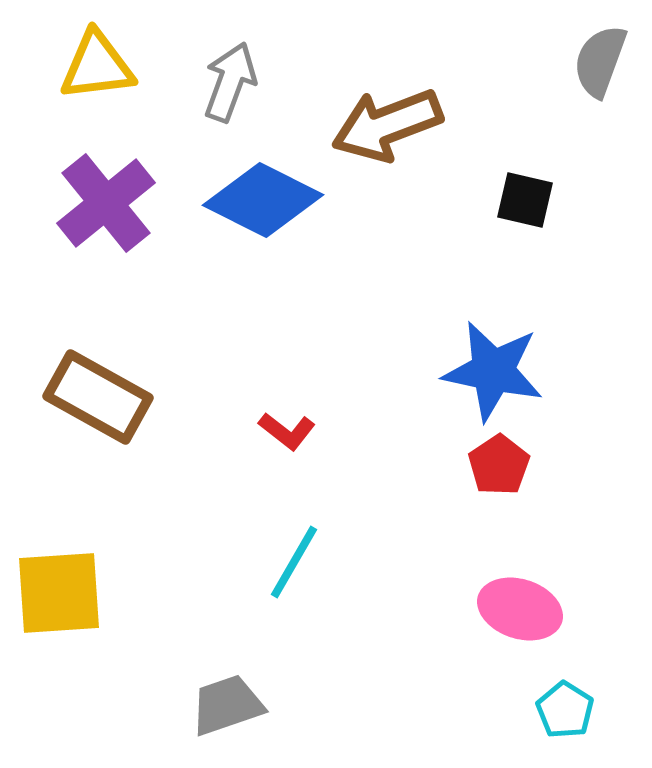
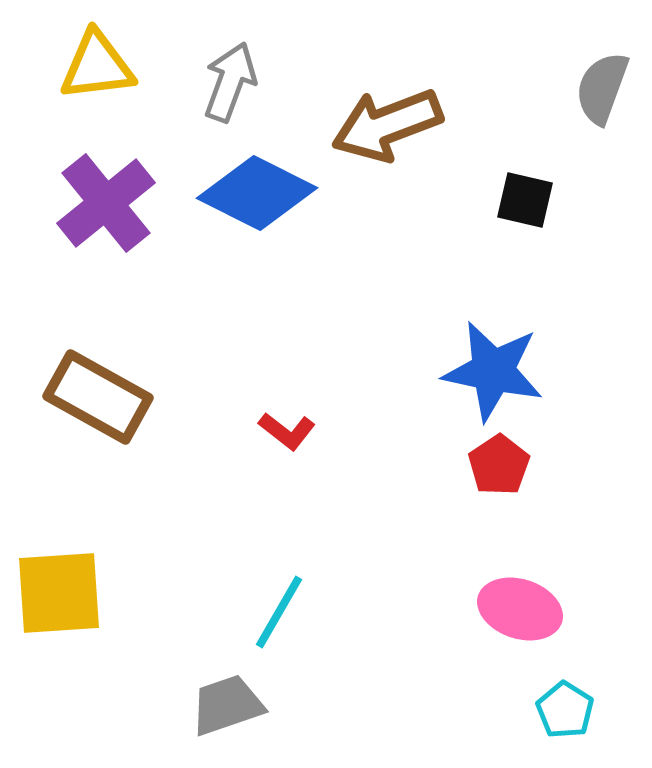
gray semicircle: moved 2 px right, 27 px down
blue diamond: moved 6 px left, 7 px up
cyan line: moved 15 px left, 50 px down
